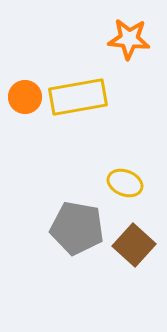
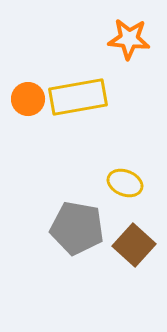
orange circle: moved 3 px right, 2 px down
